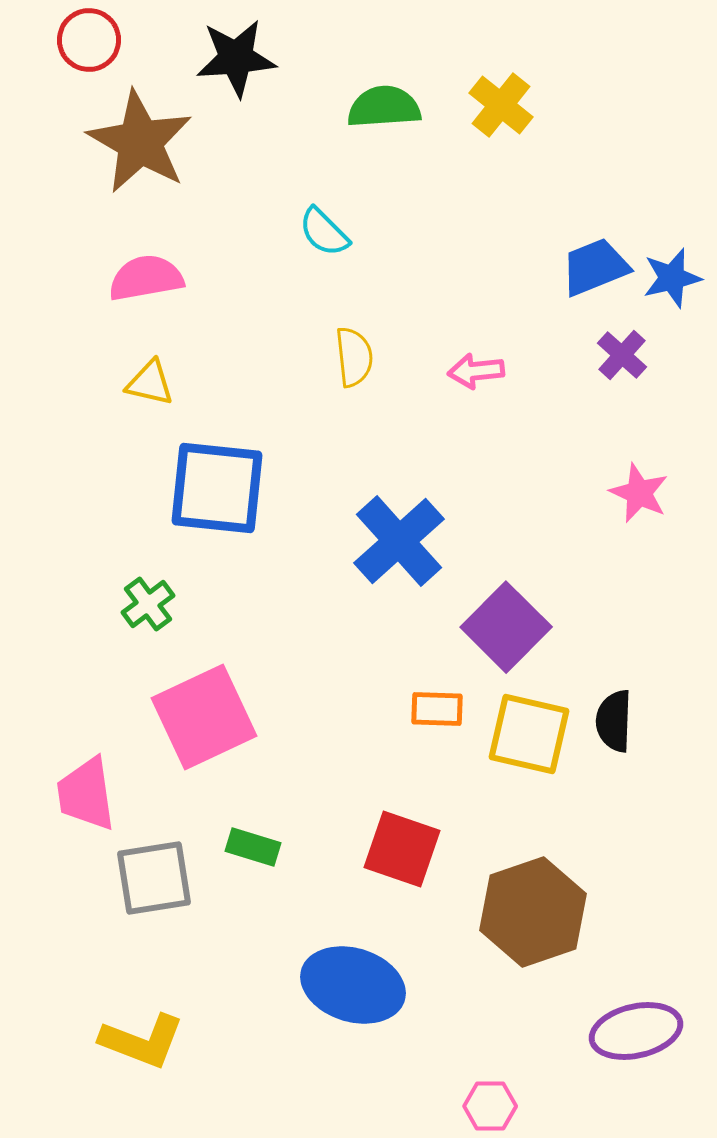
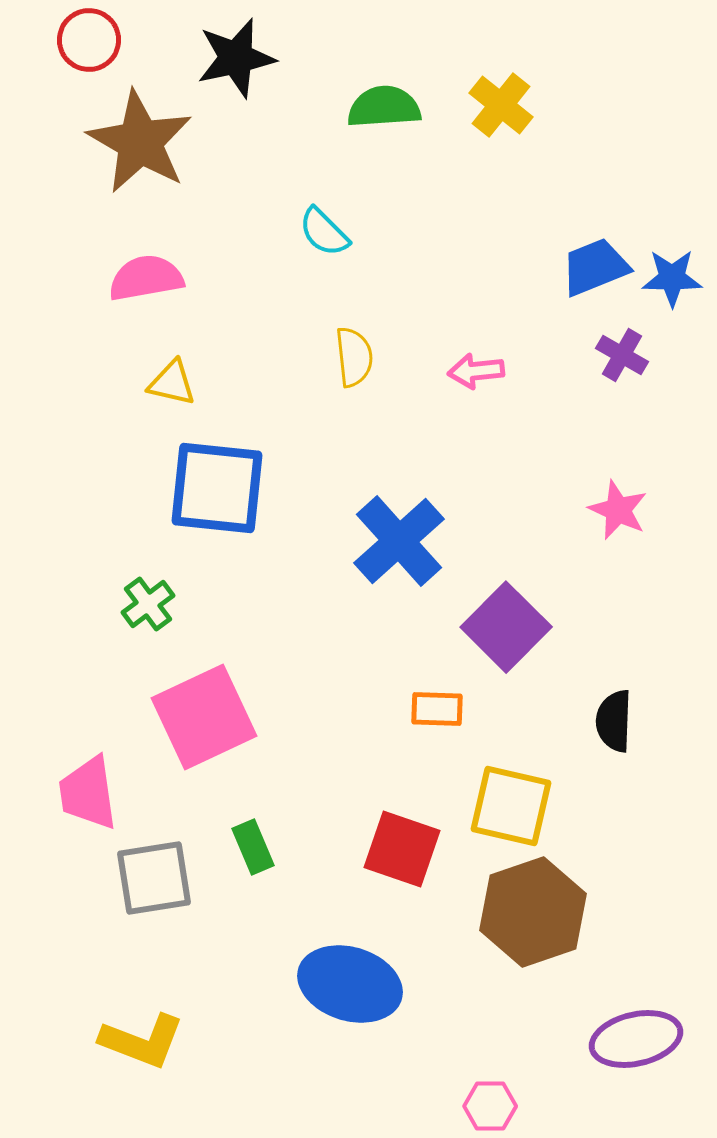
black star: rotated 8 degrees counterclockwise
blue star: rotated 14 degrees clockwise
purple cross: rotated 12 degrees counterclockwise
yellow triangle: moved 22 px right
pink star: moved 21 px left, 17 px down
yellow square: moved 18 px left, 72 px down
pink trapezoid: moved 2 px right, 1 px up
green rectangle: rotated 50 degrees clockwise
blue ellipse: moved 3 px left, 1 px up
purple ellipse: moved 8 px down
